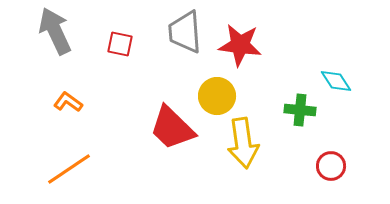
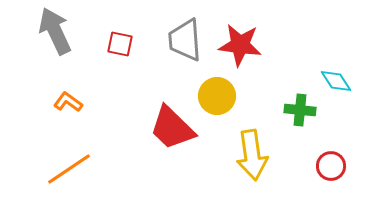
gray trapezoid: moved 8 px down
yellow arrow: moved 9 px right, 12 px down
